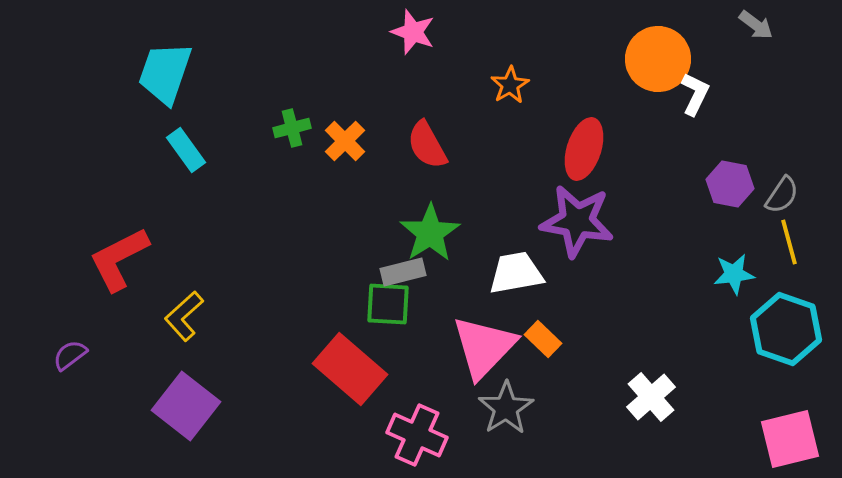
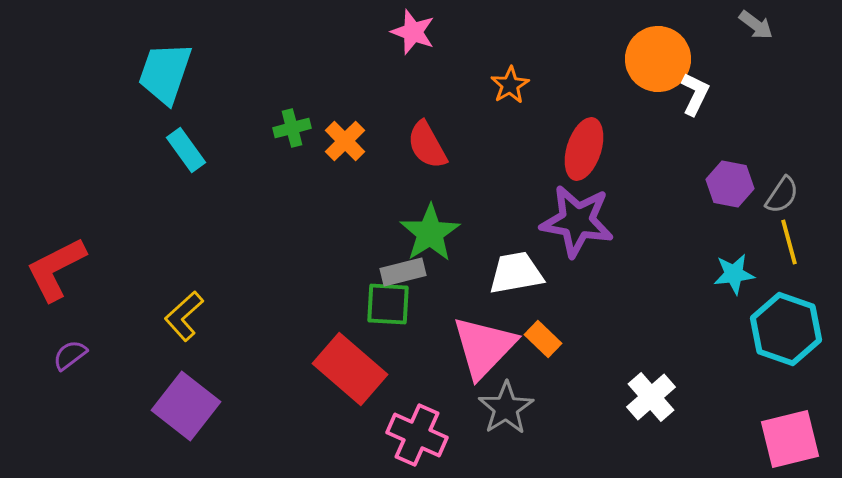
red L-shape: moved 63 px left, 10 px down
